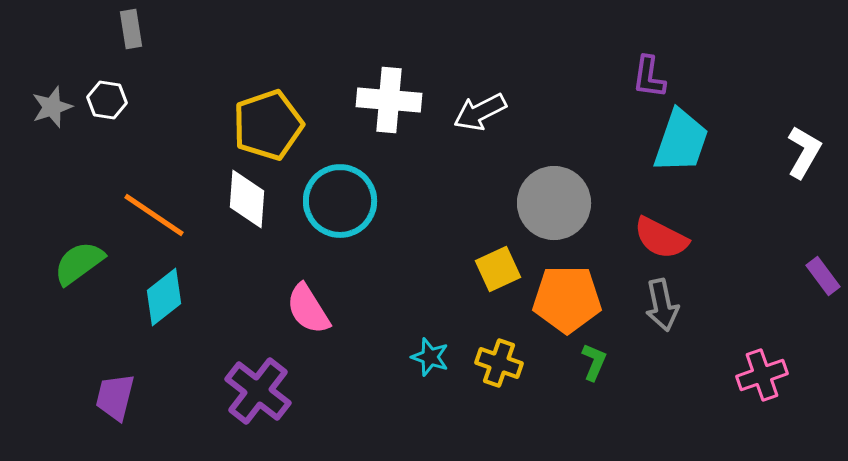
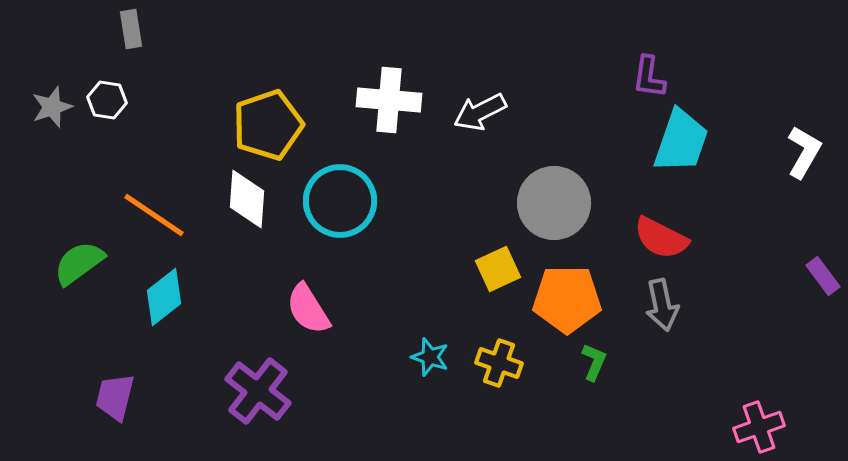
pink cross: moved 3 px left, 52 px down
